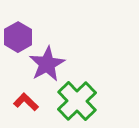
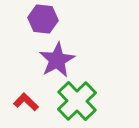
purple hexagon: moved 25 px right, 18 px up; rotated 24 degrees counterclockwise
purple star: moved 10 px right, 4 px up
